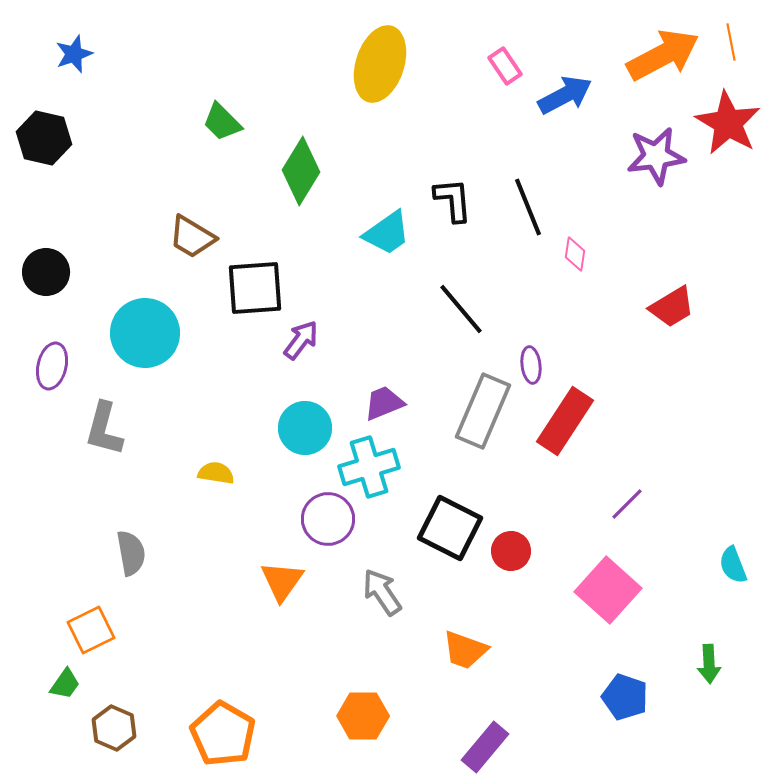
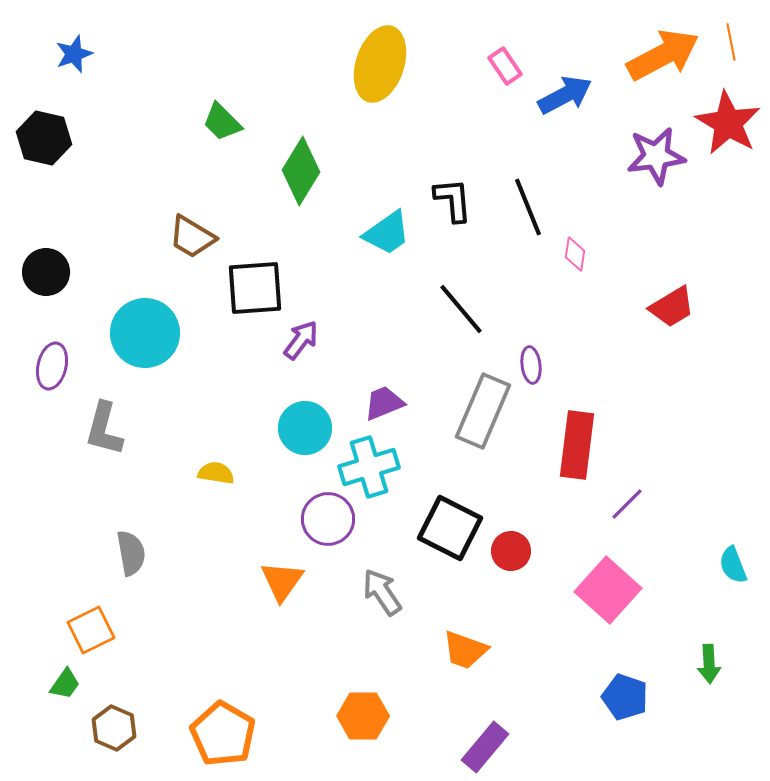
red rectangle at (565, 421): moved 12 px right, 24 px down; rotated 26 degrees counterclockwise
